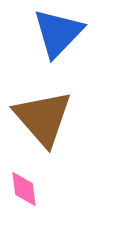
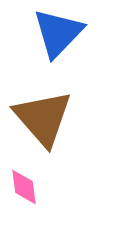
pink diamond: moved 2 px up
